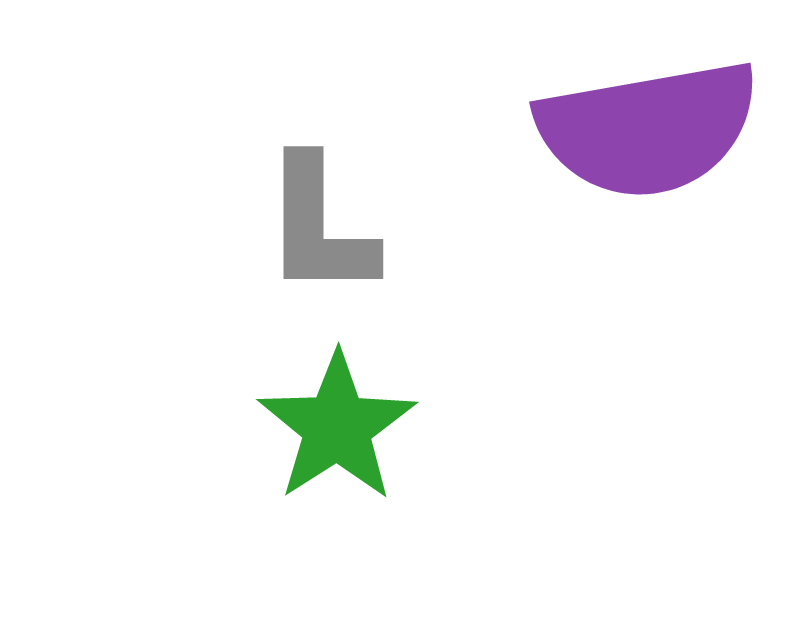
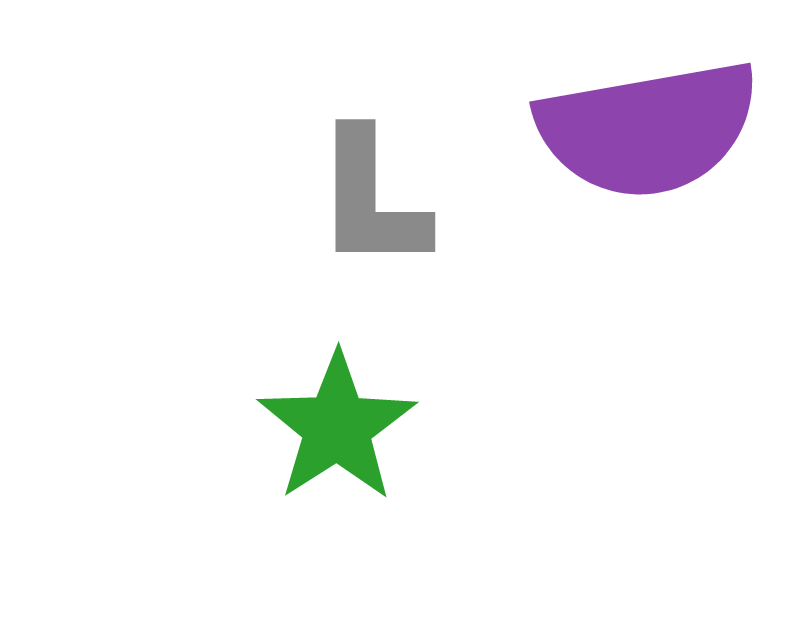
gray L-shape: moved 52 px right, 27 px up
